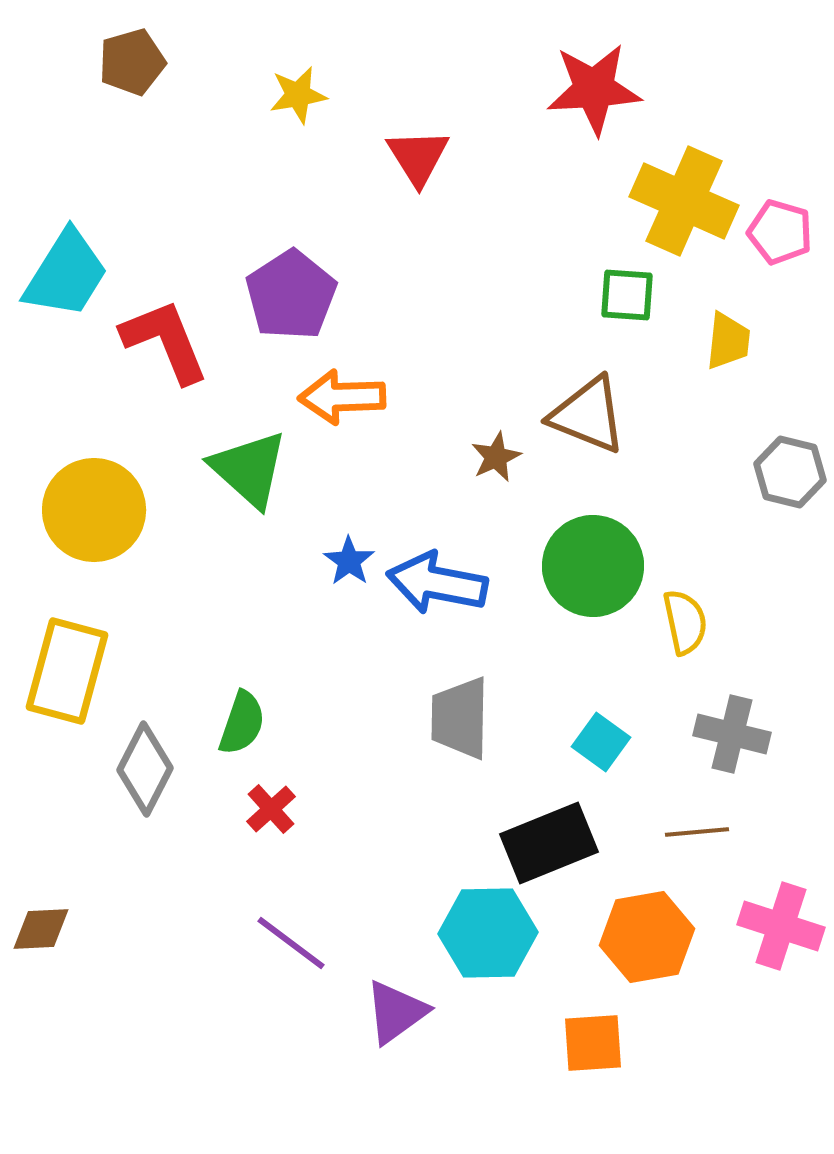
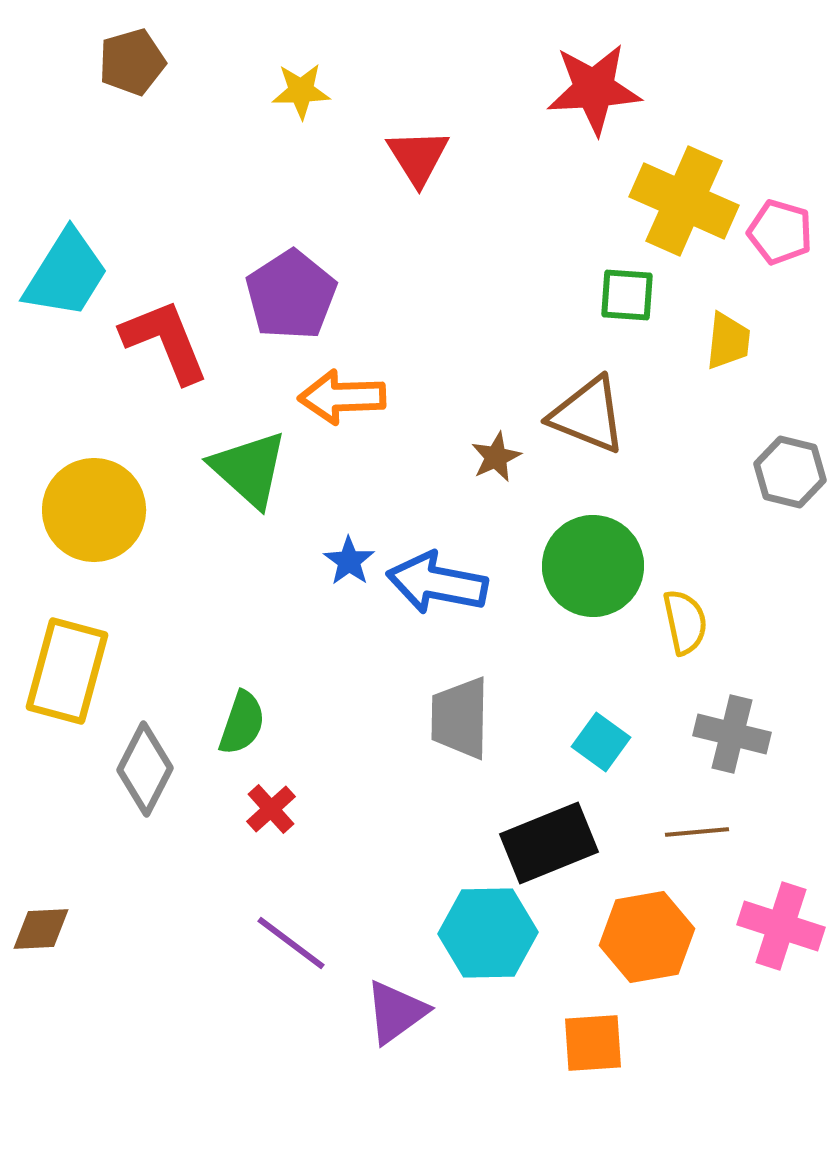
yellow star: moved 3 px right, 4 px up; rotated 8 degrees clockwise
